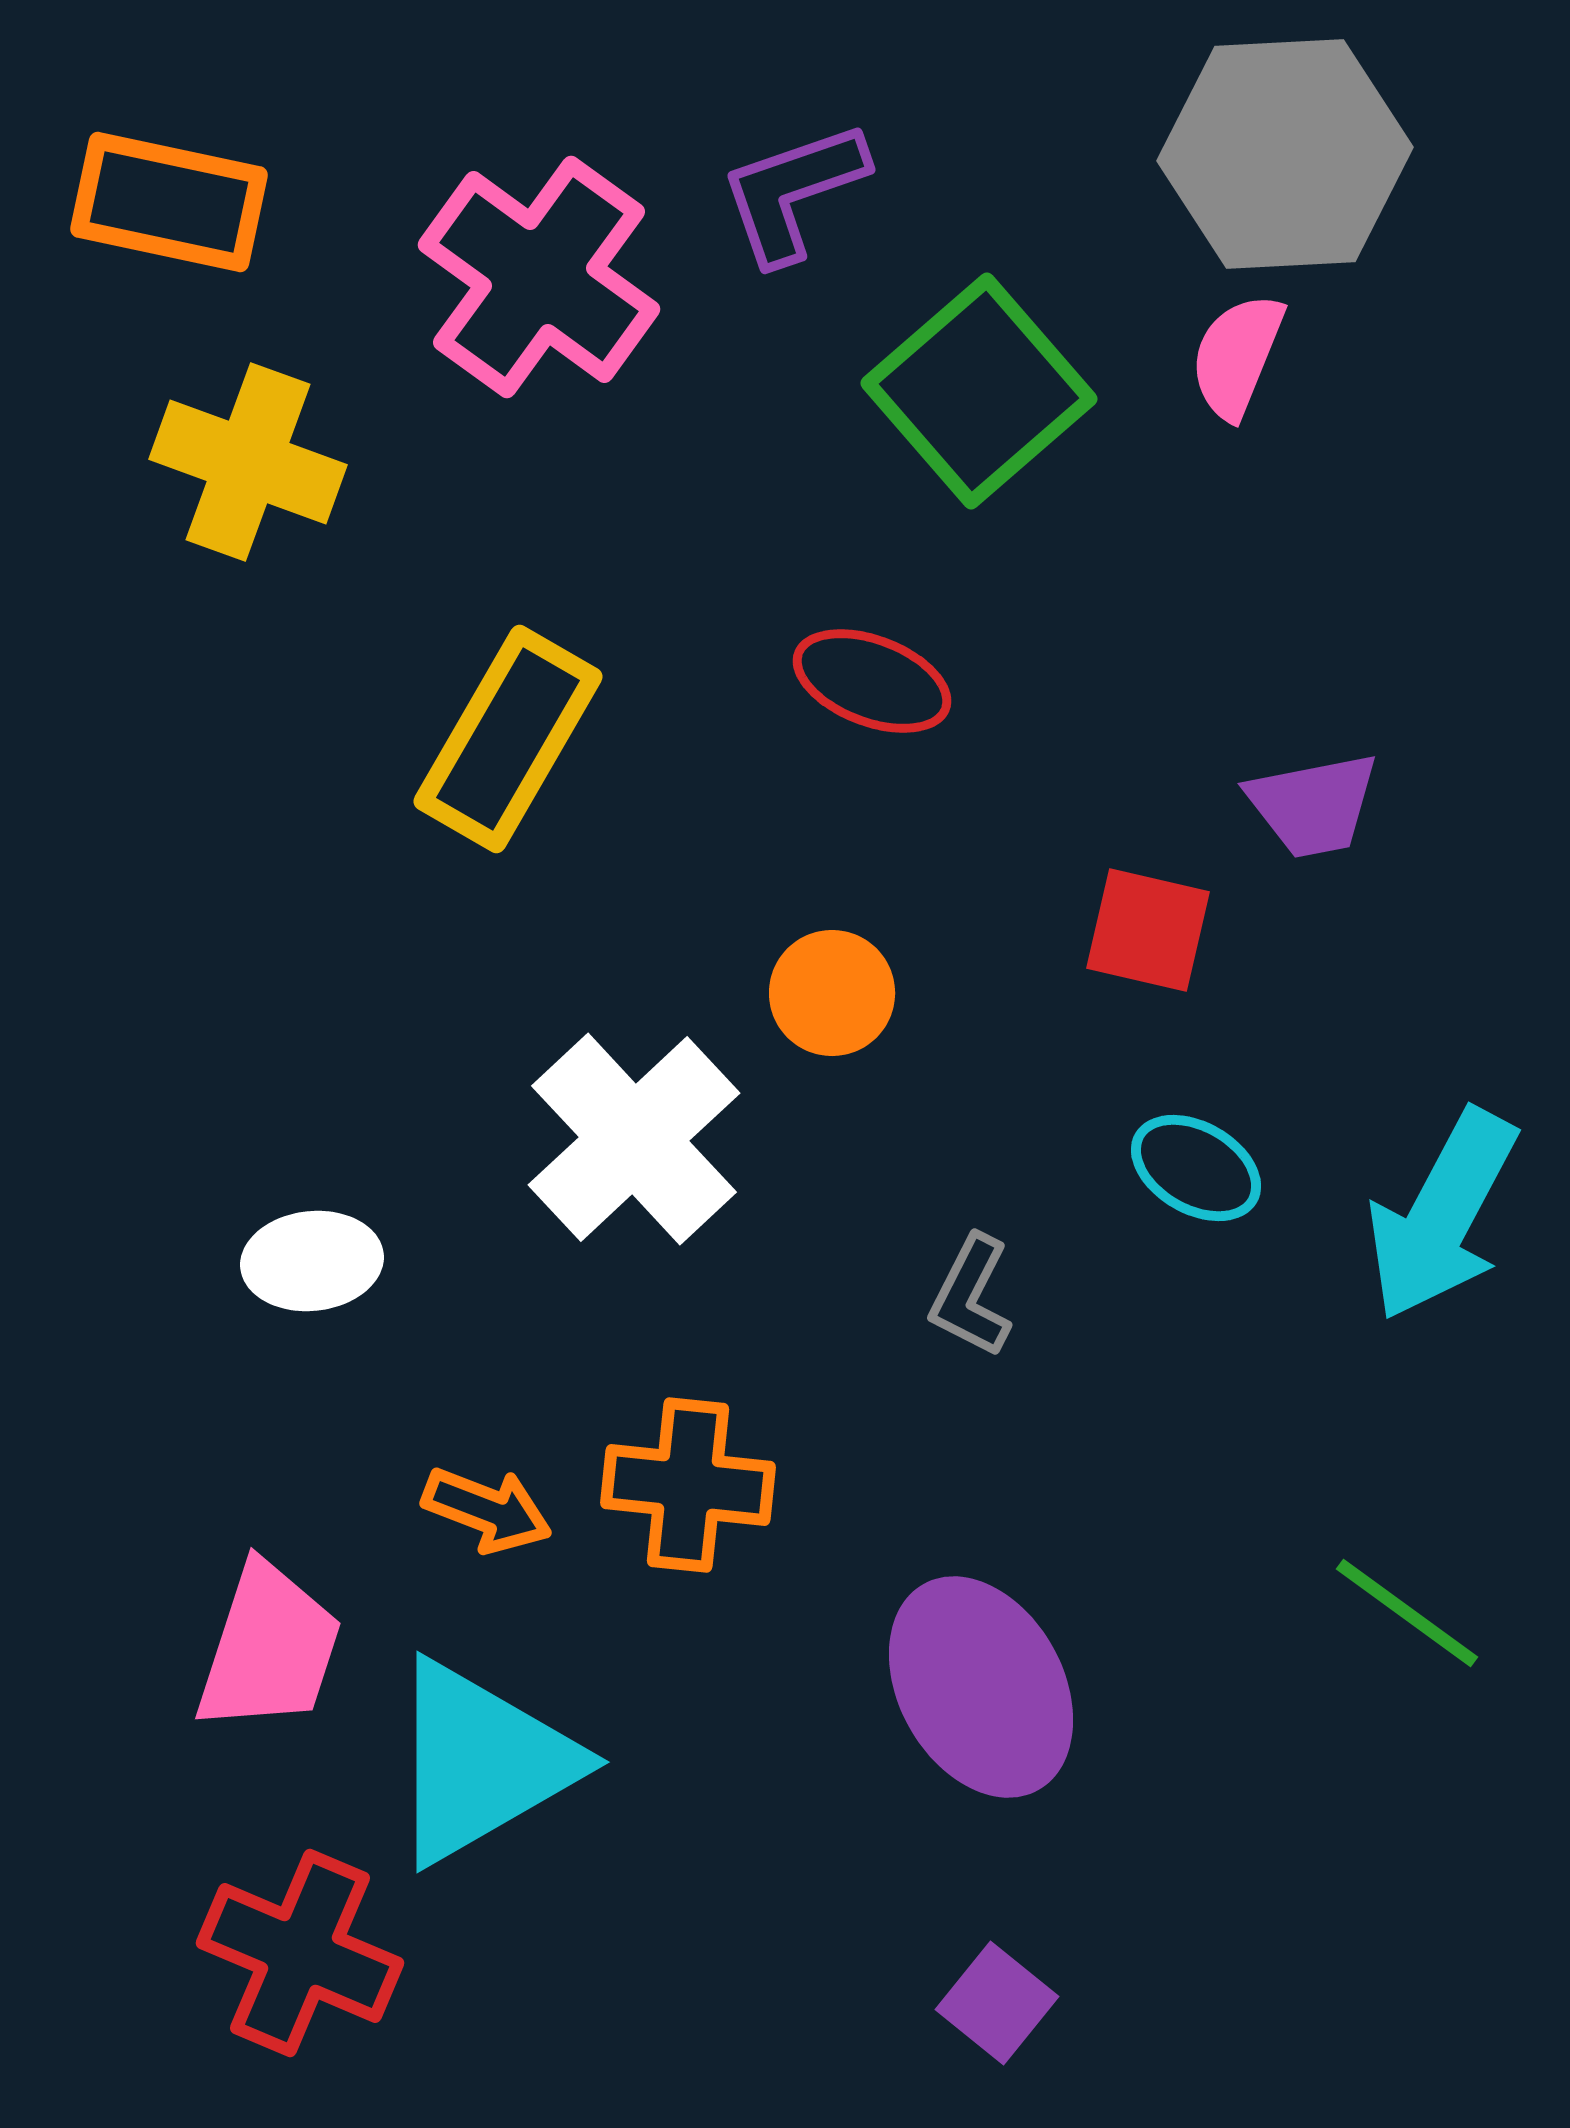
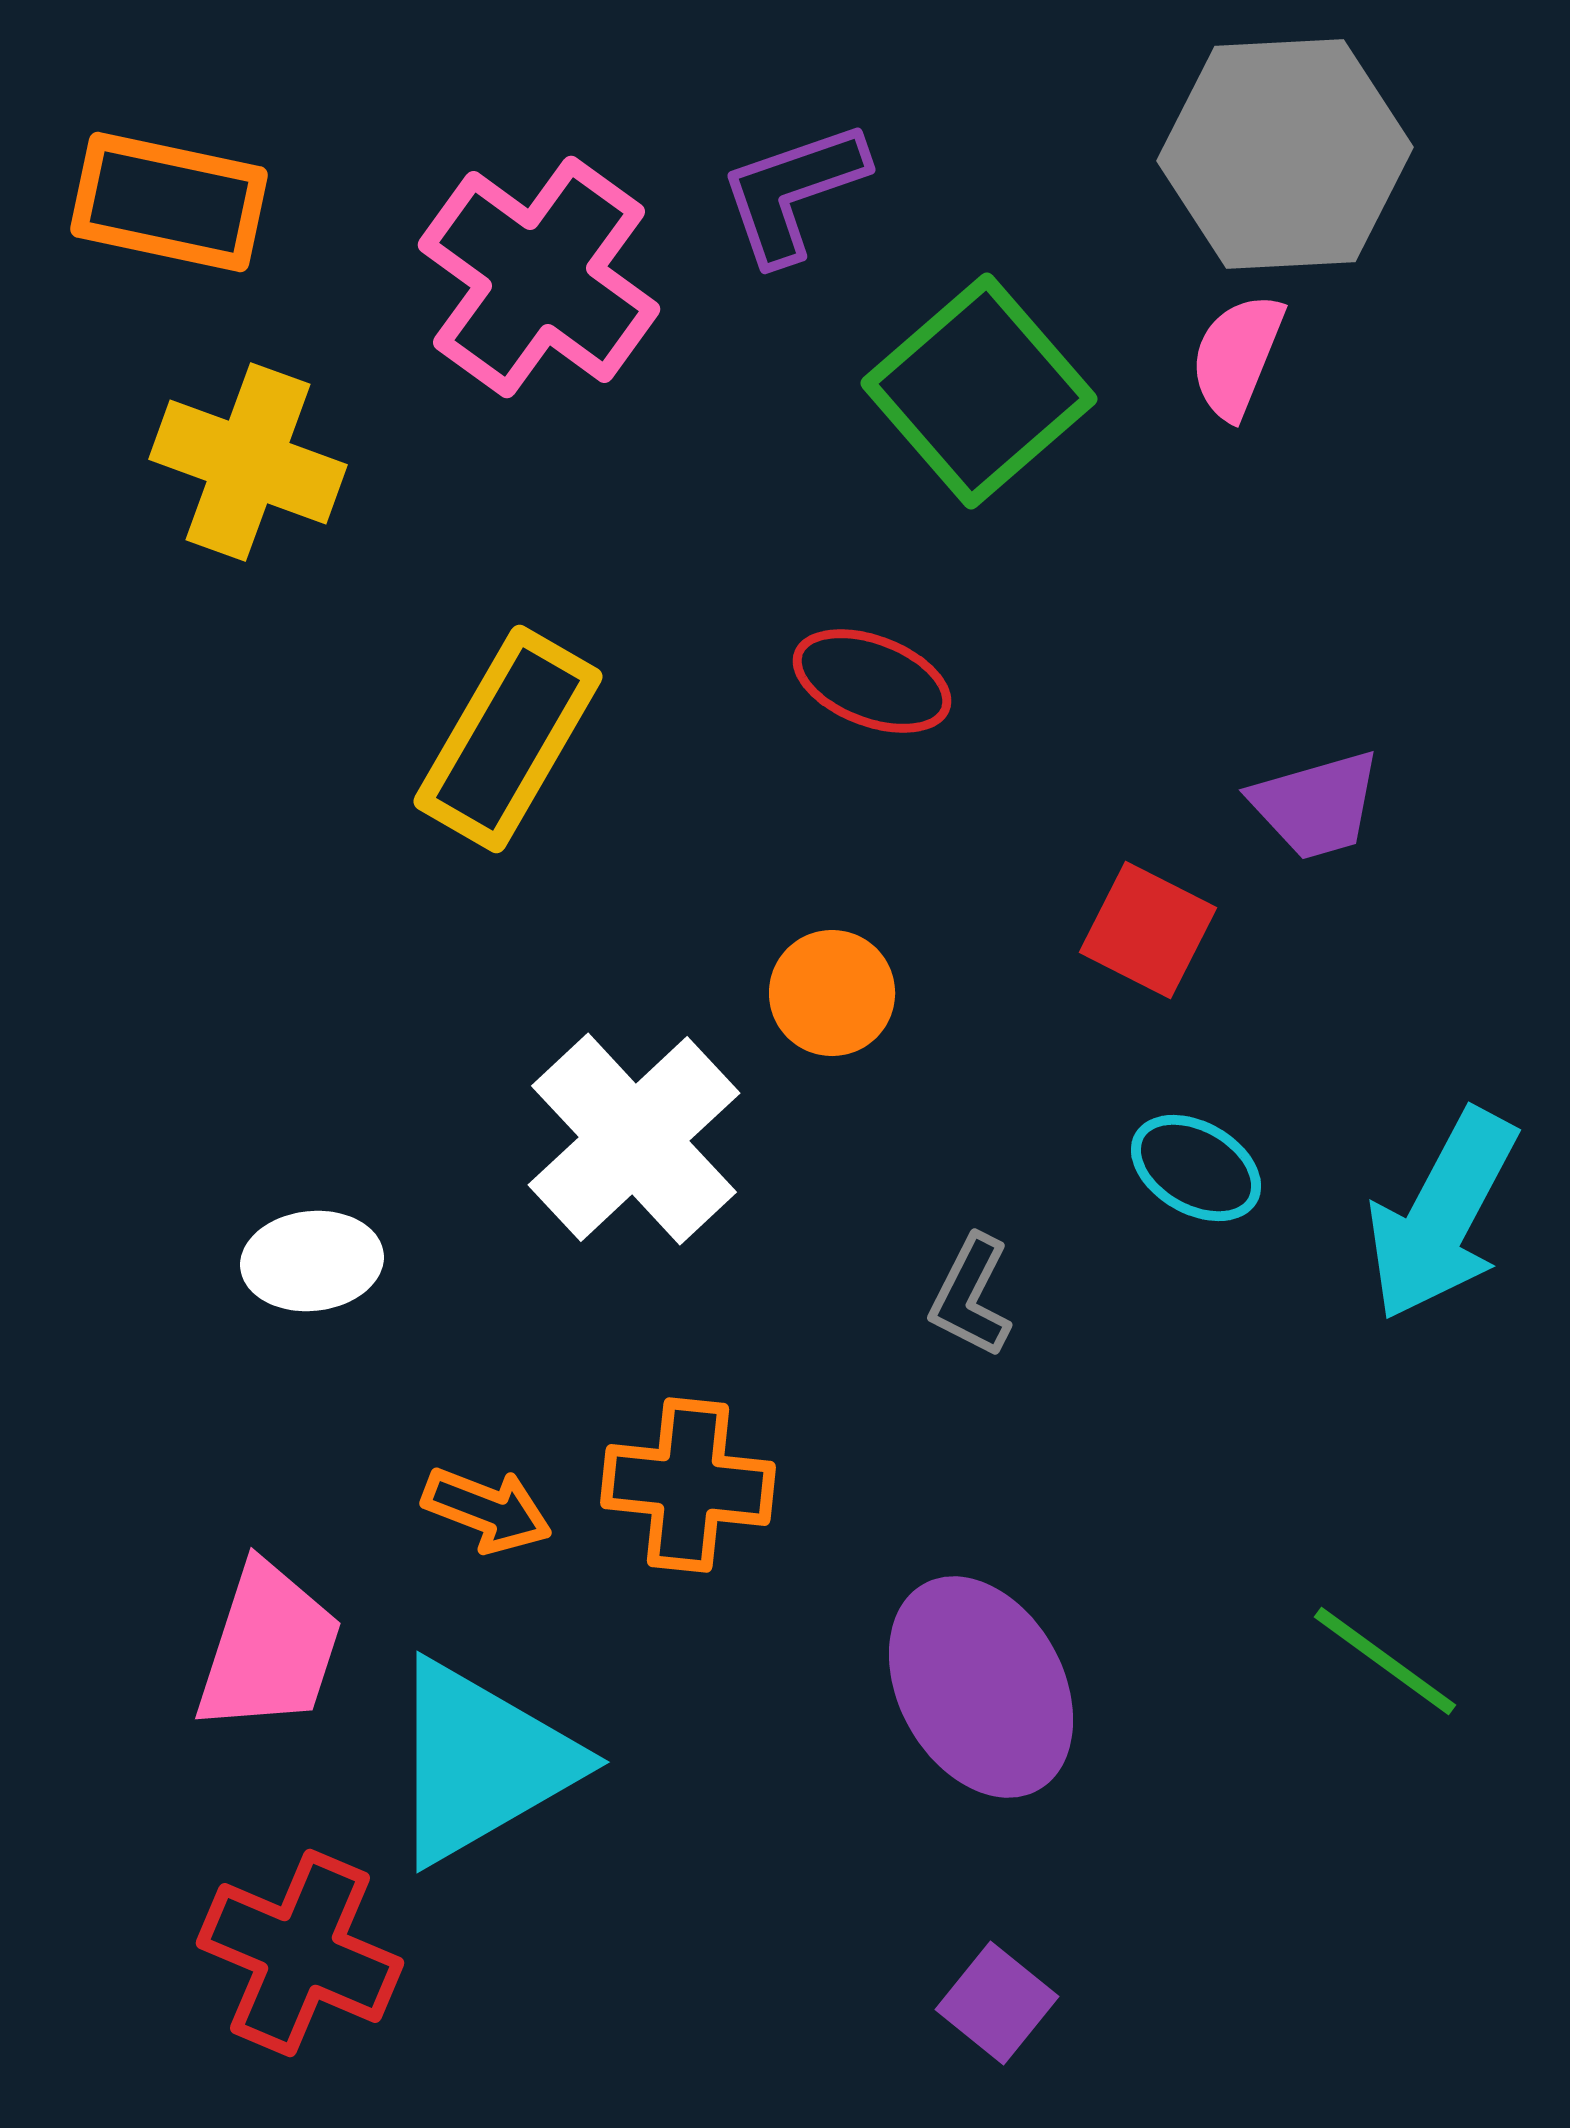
purple trapezoid: moved 3 px right; rotated 5 degrees counterclockwise
red square: rotated 14 degrees clockwise
green line: moved 22 px left, 48 px down
